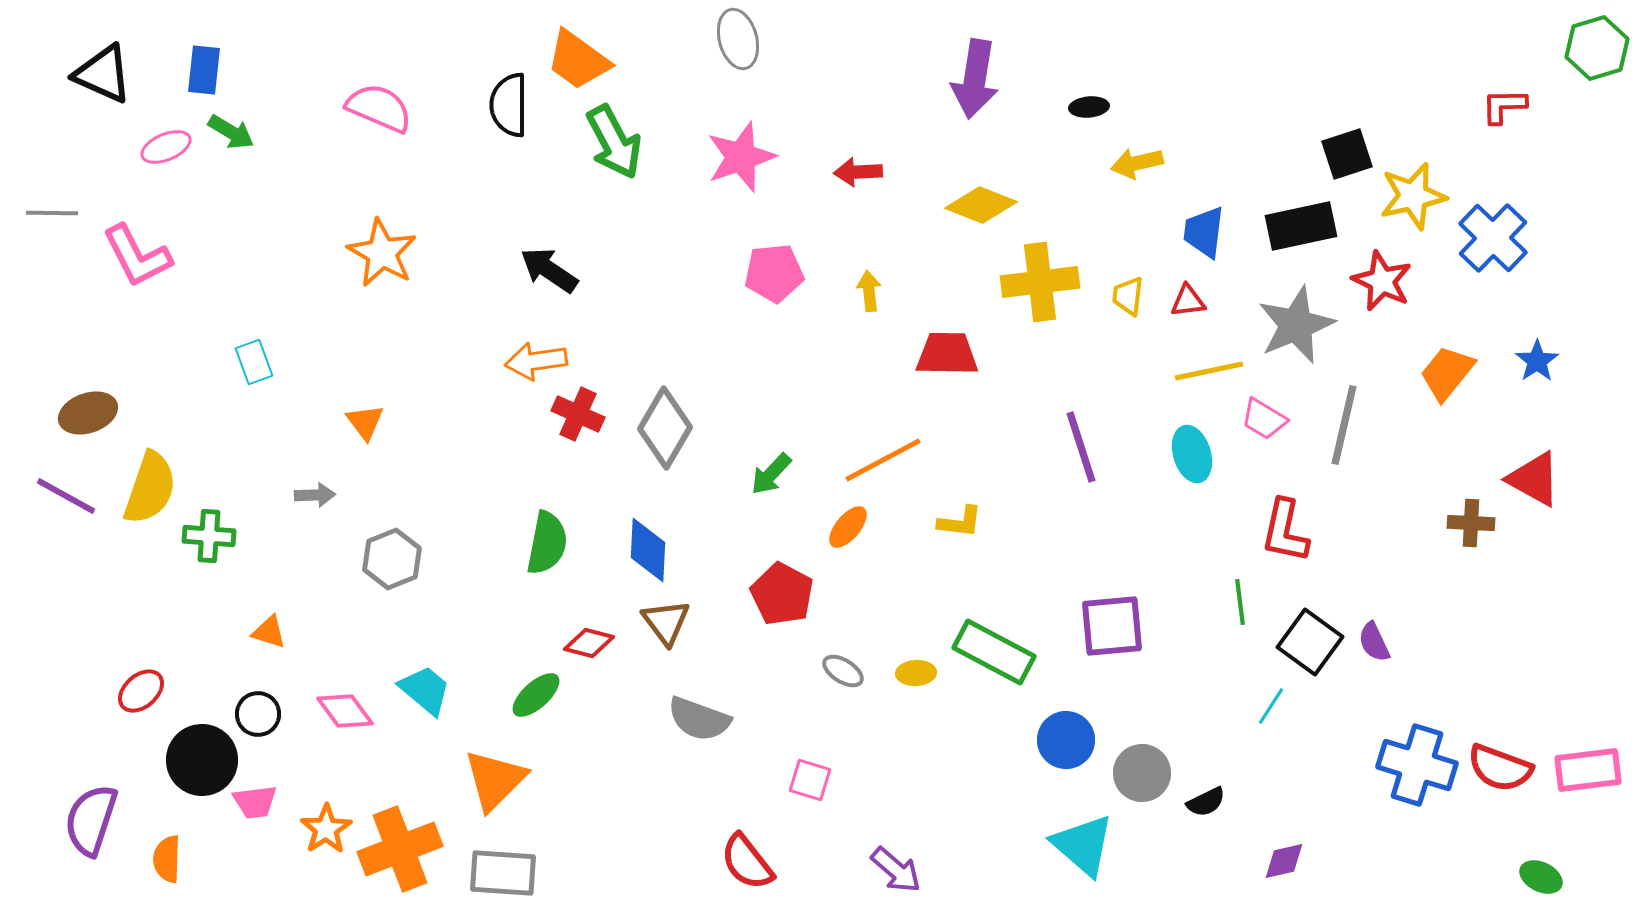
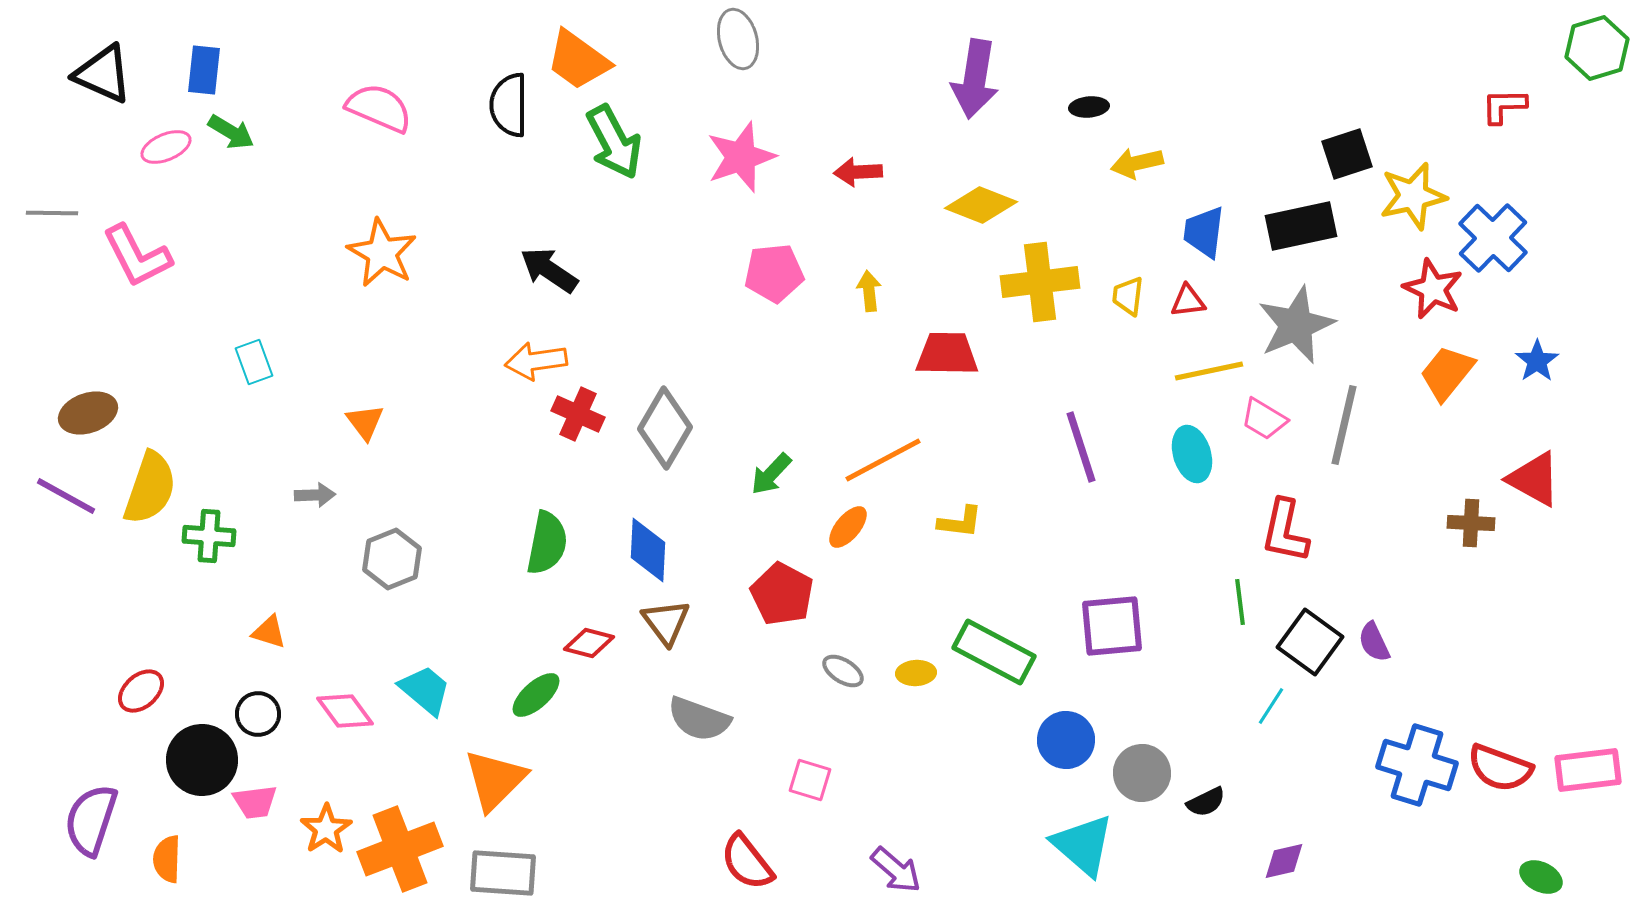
red star at (1382, 281): moved 51 px right, 8 px down
